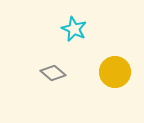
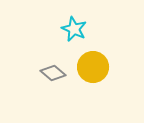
yellow circle: moved 22 px left, 5 px up
